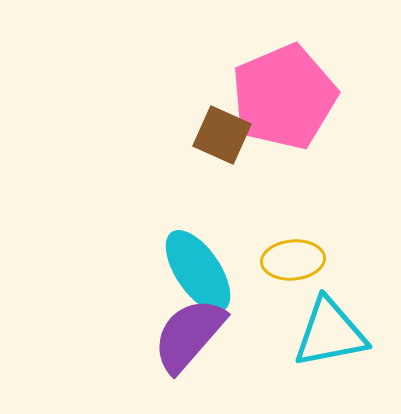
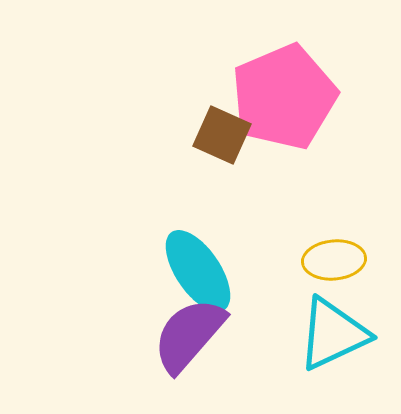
yellow ellipse: moved 41 px right
cyan triangle: moved 3 px right, 1 px down; rotated 14 degrees counterclockwise
